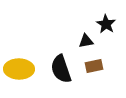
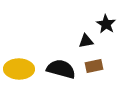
black semicircle: rotated 124 degrees clockwise
